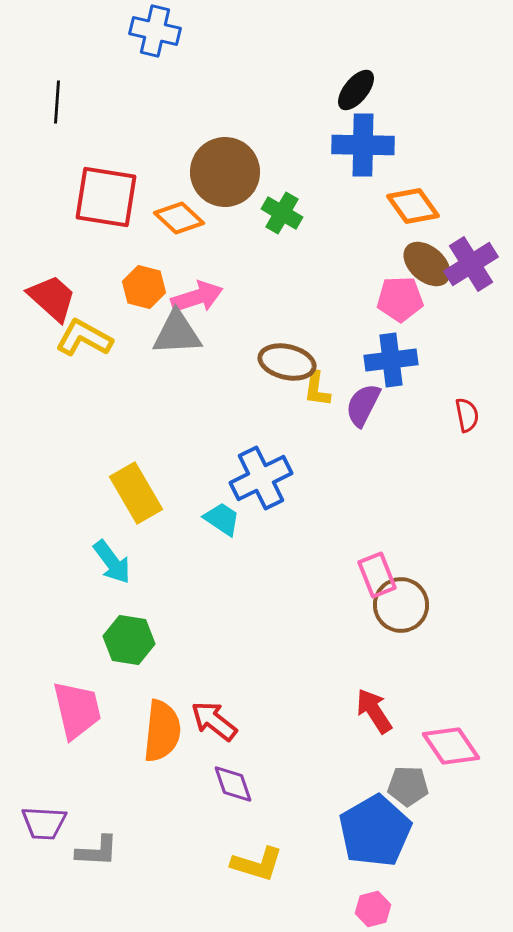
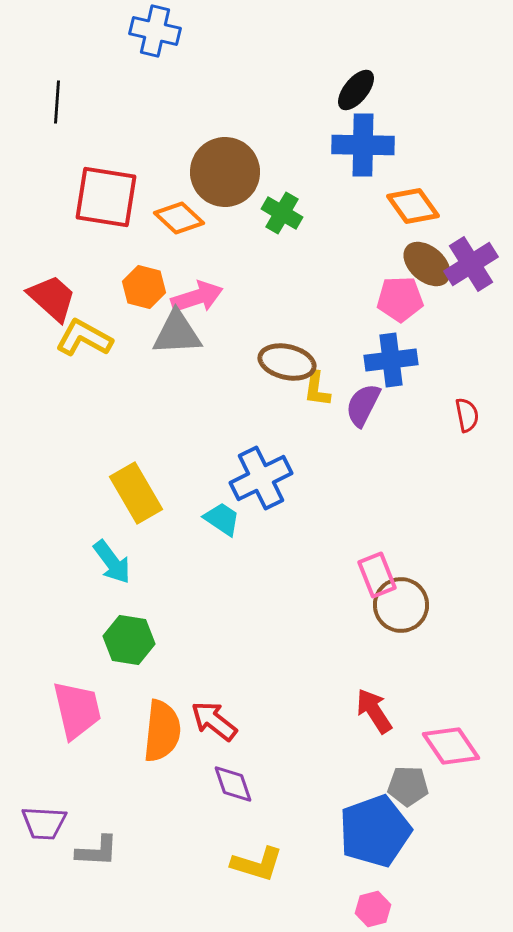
blue pentagon at (375, 831): rotated 10 degrees clockwise
